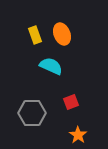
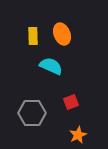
yellow rectangle: moved 2 px left, 1 px down; rotated 18 degrees clockwise
orange star: rotated 12 degrees clockwise
